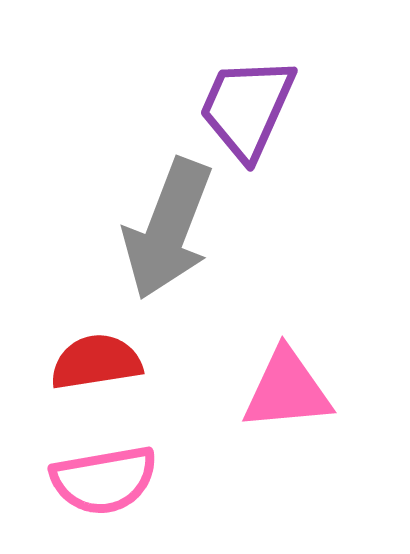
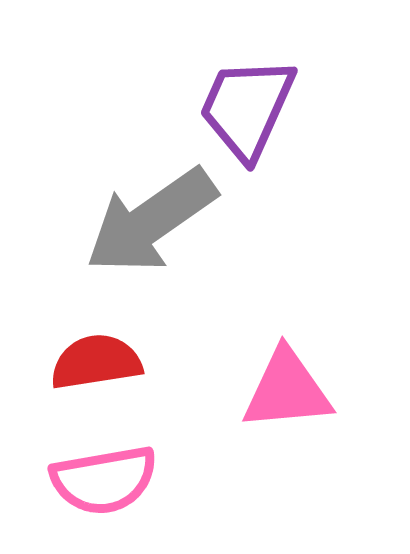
gray arrow: moved 17 px left, 8 px up; rotated 34 degrees clockwise
